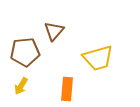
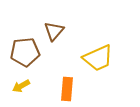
yellow trapezoid: rotated 8 degrees counterclockwise
yellow arrow: rotated 30 degrees clockwise
